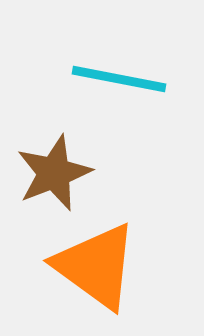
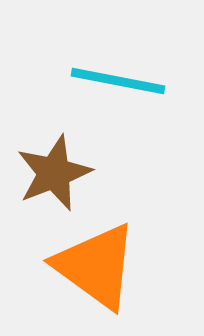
cyan line: moved 1 px left, 2 px down
